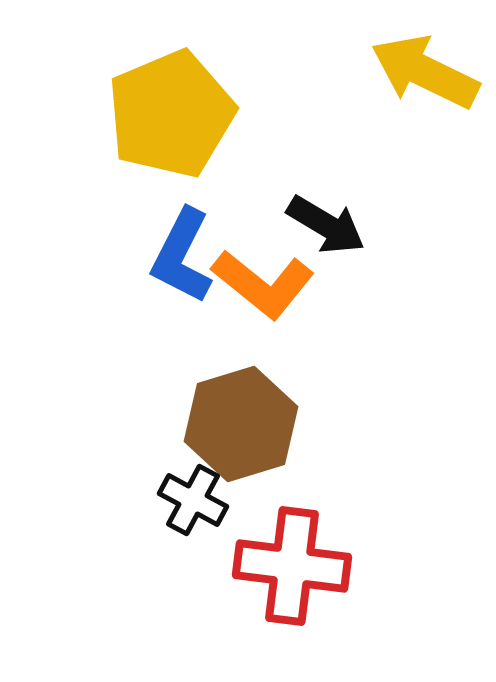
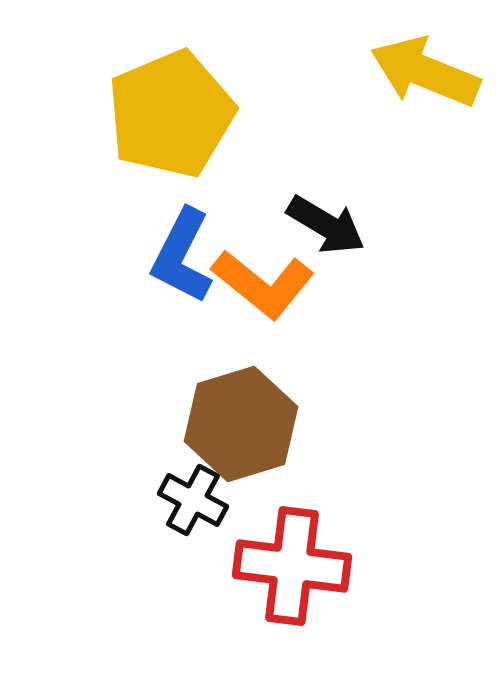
yellow arrow: rotated 4 degrees counterclockwise
